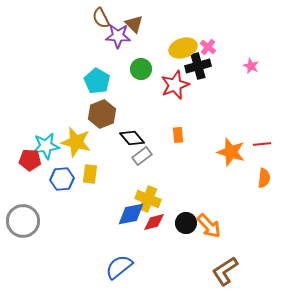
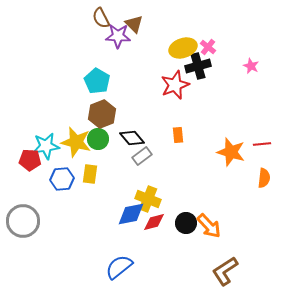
green circle: moved 43 px left, 70 px down
